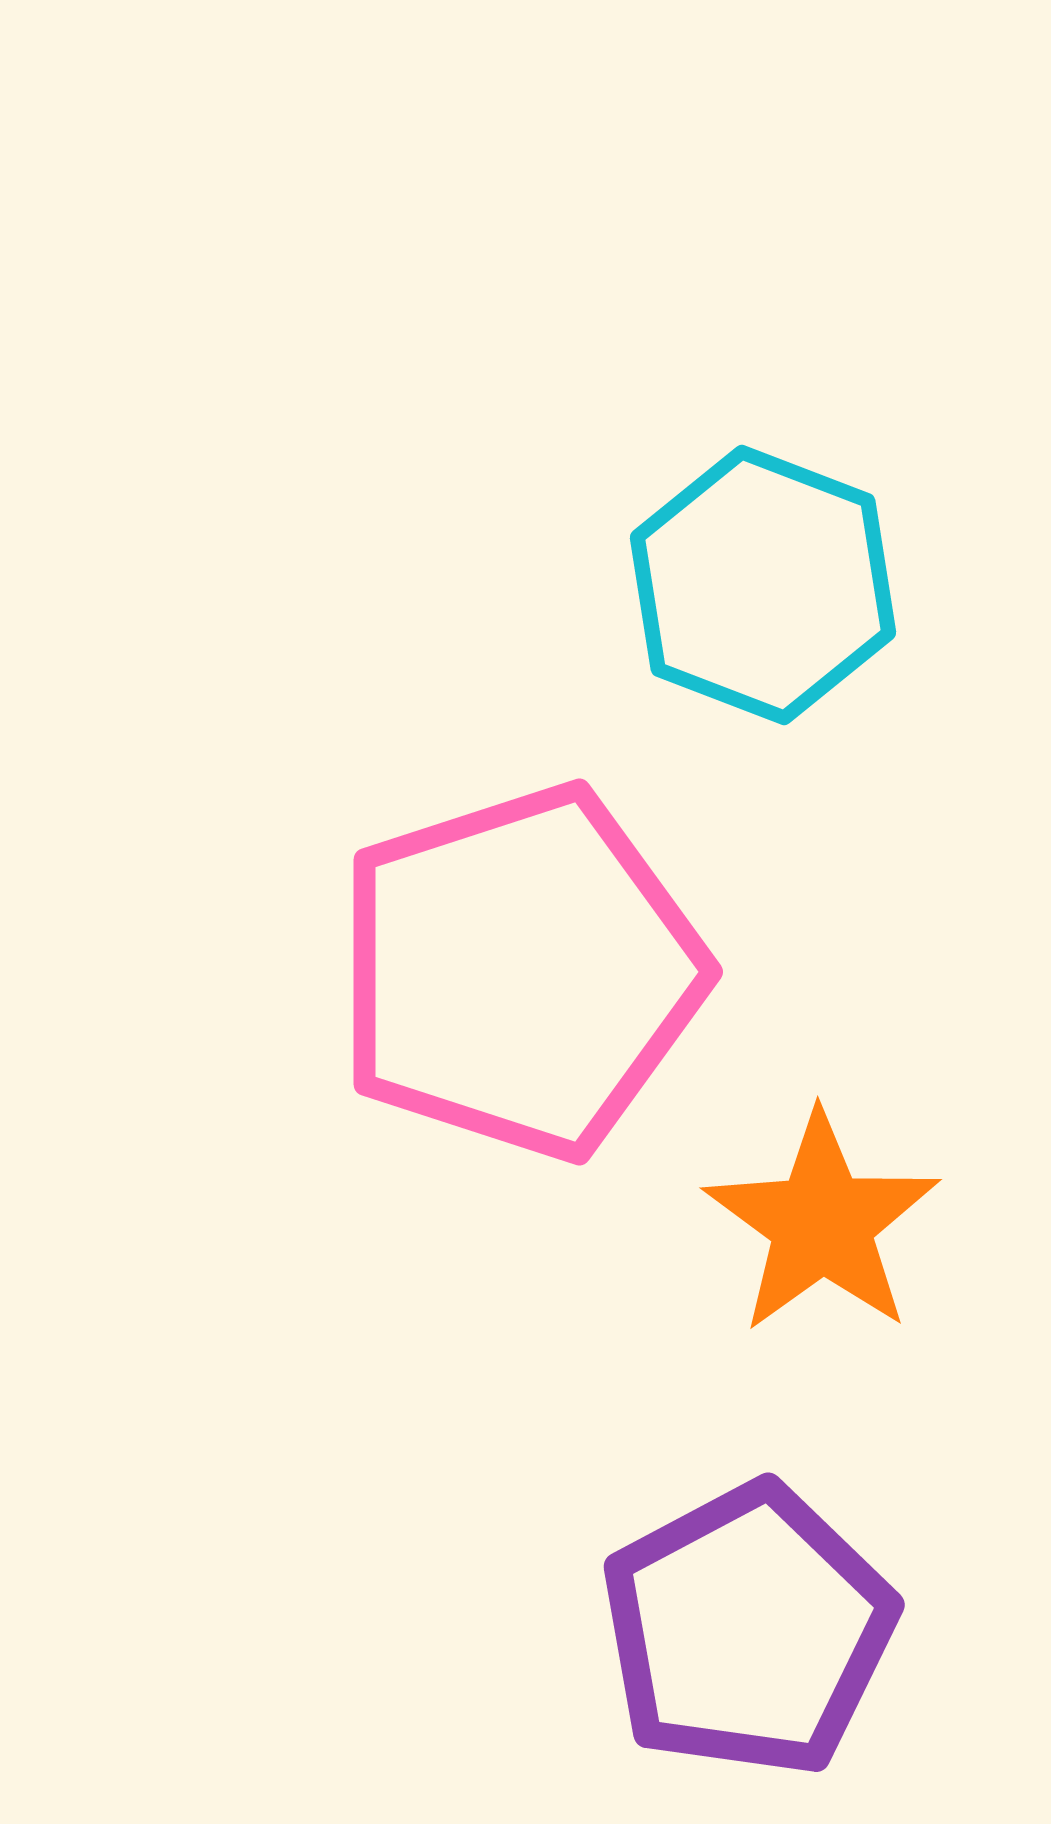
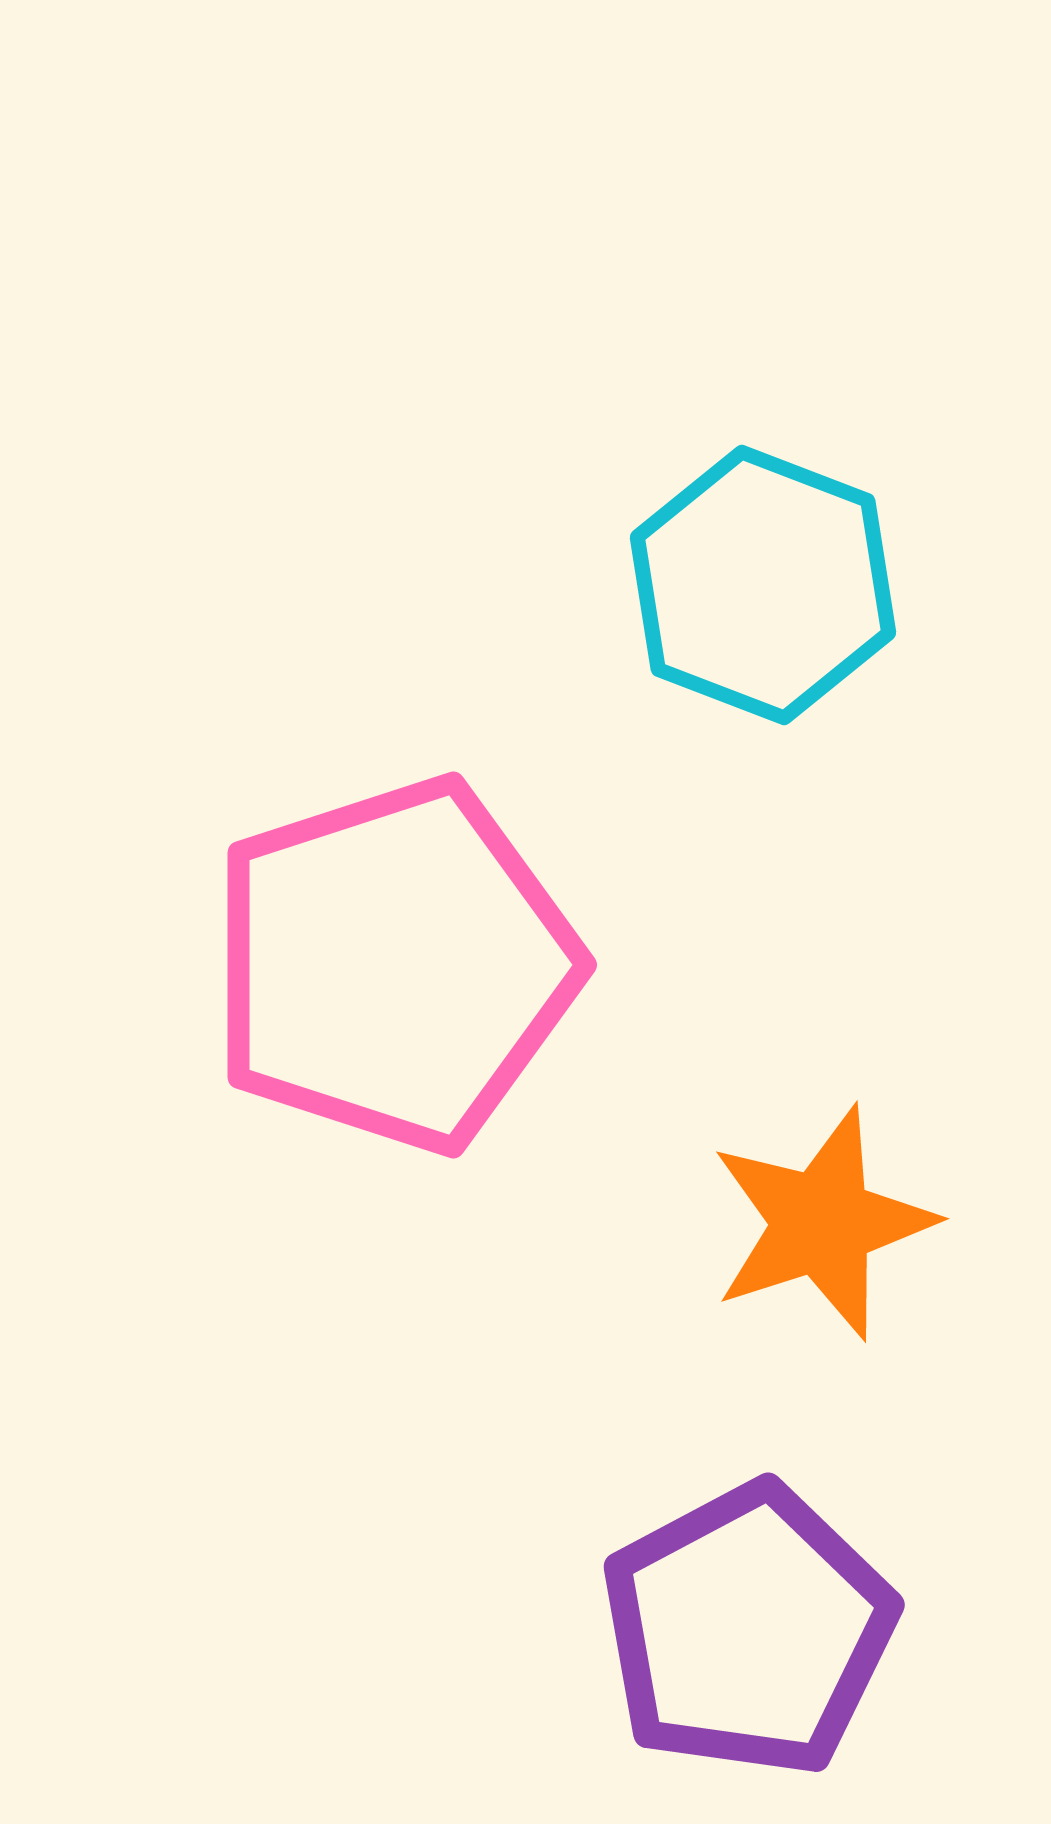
pink pentagon: moved 126 px left, 7 px up
orange star: rotated 18 degrees clockwise
